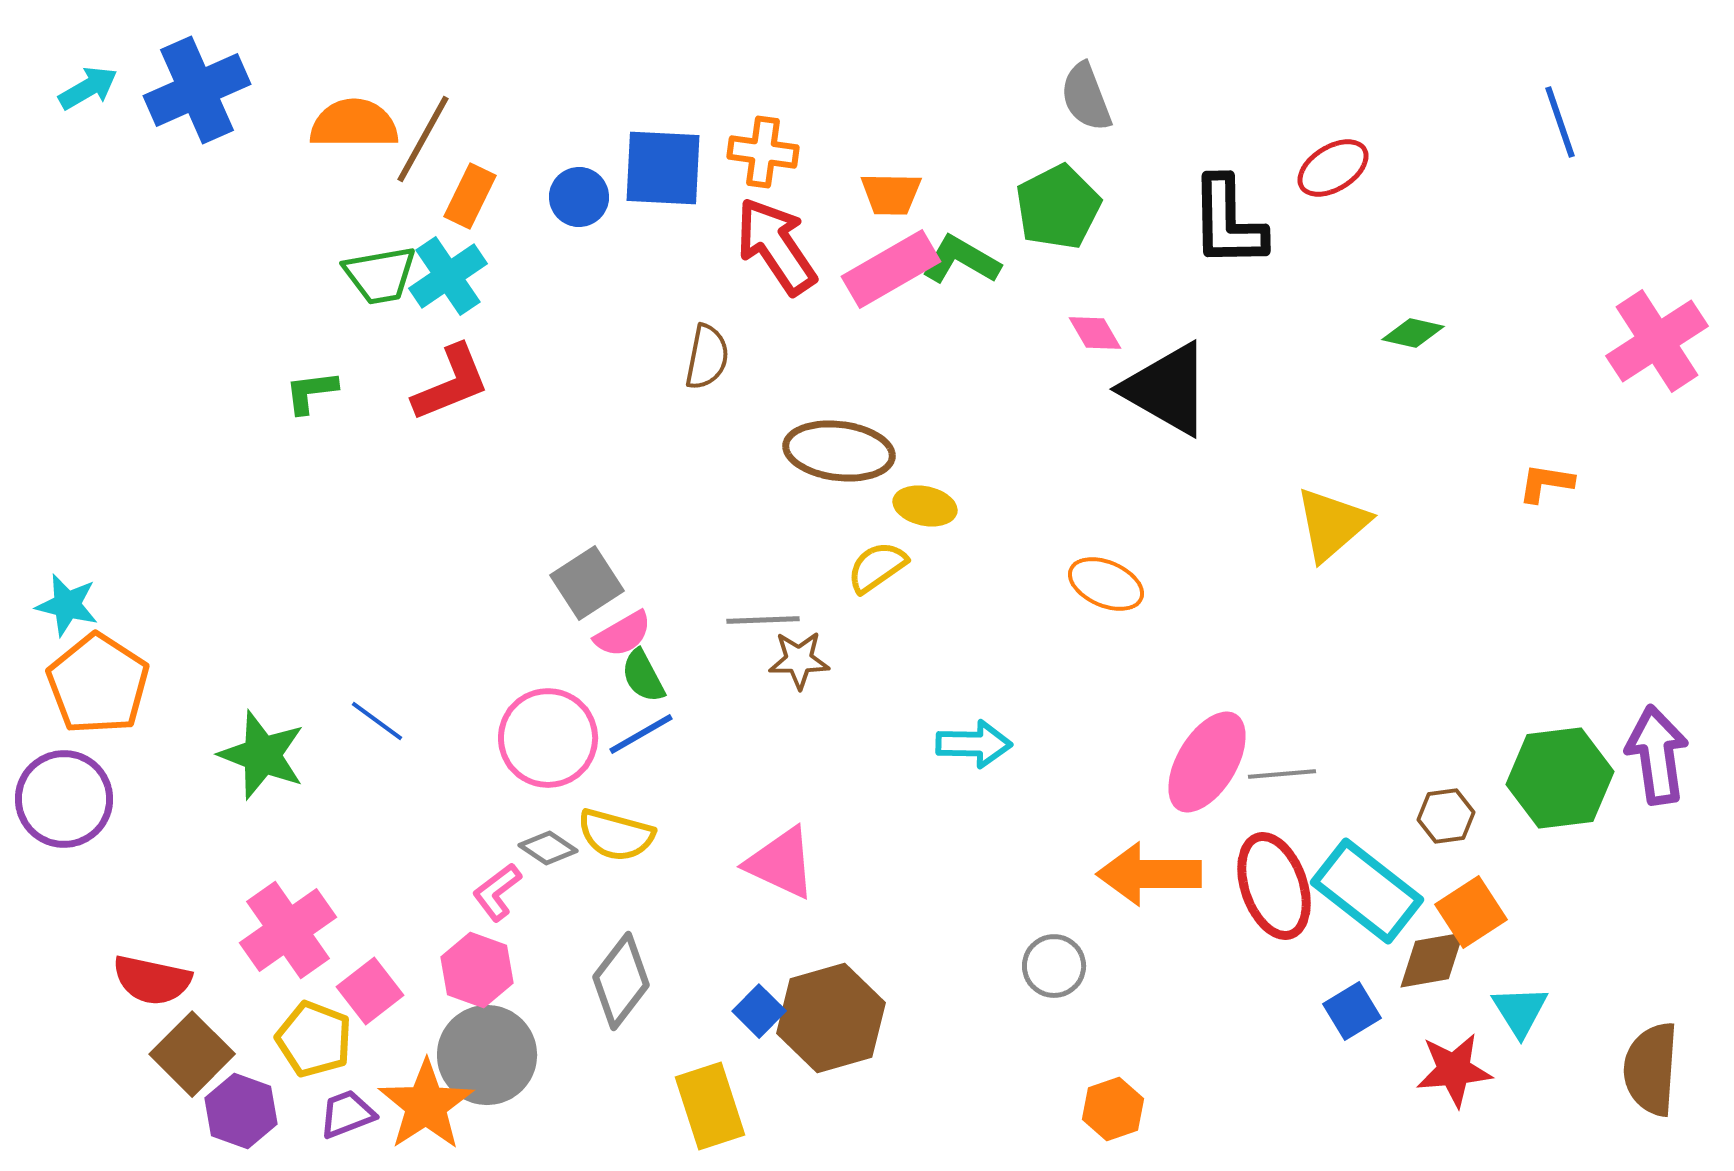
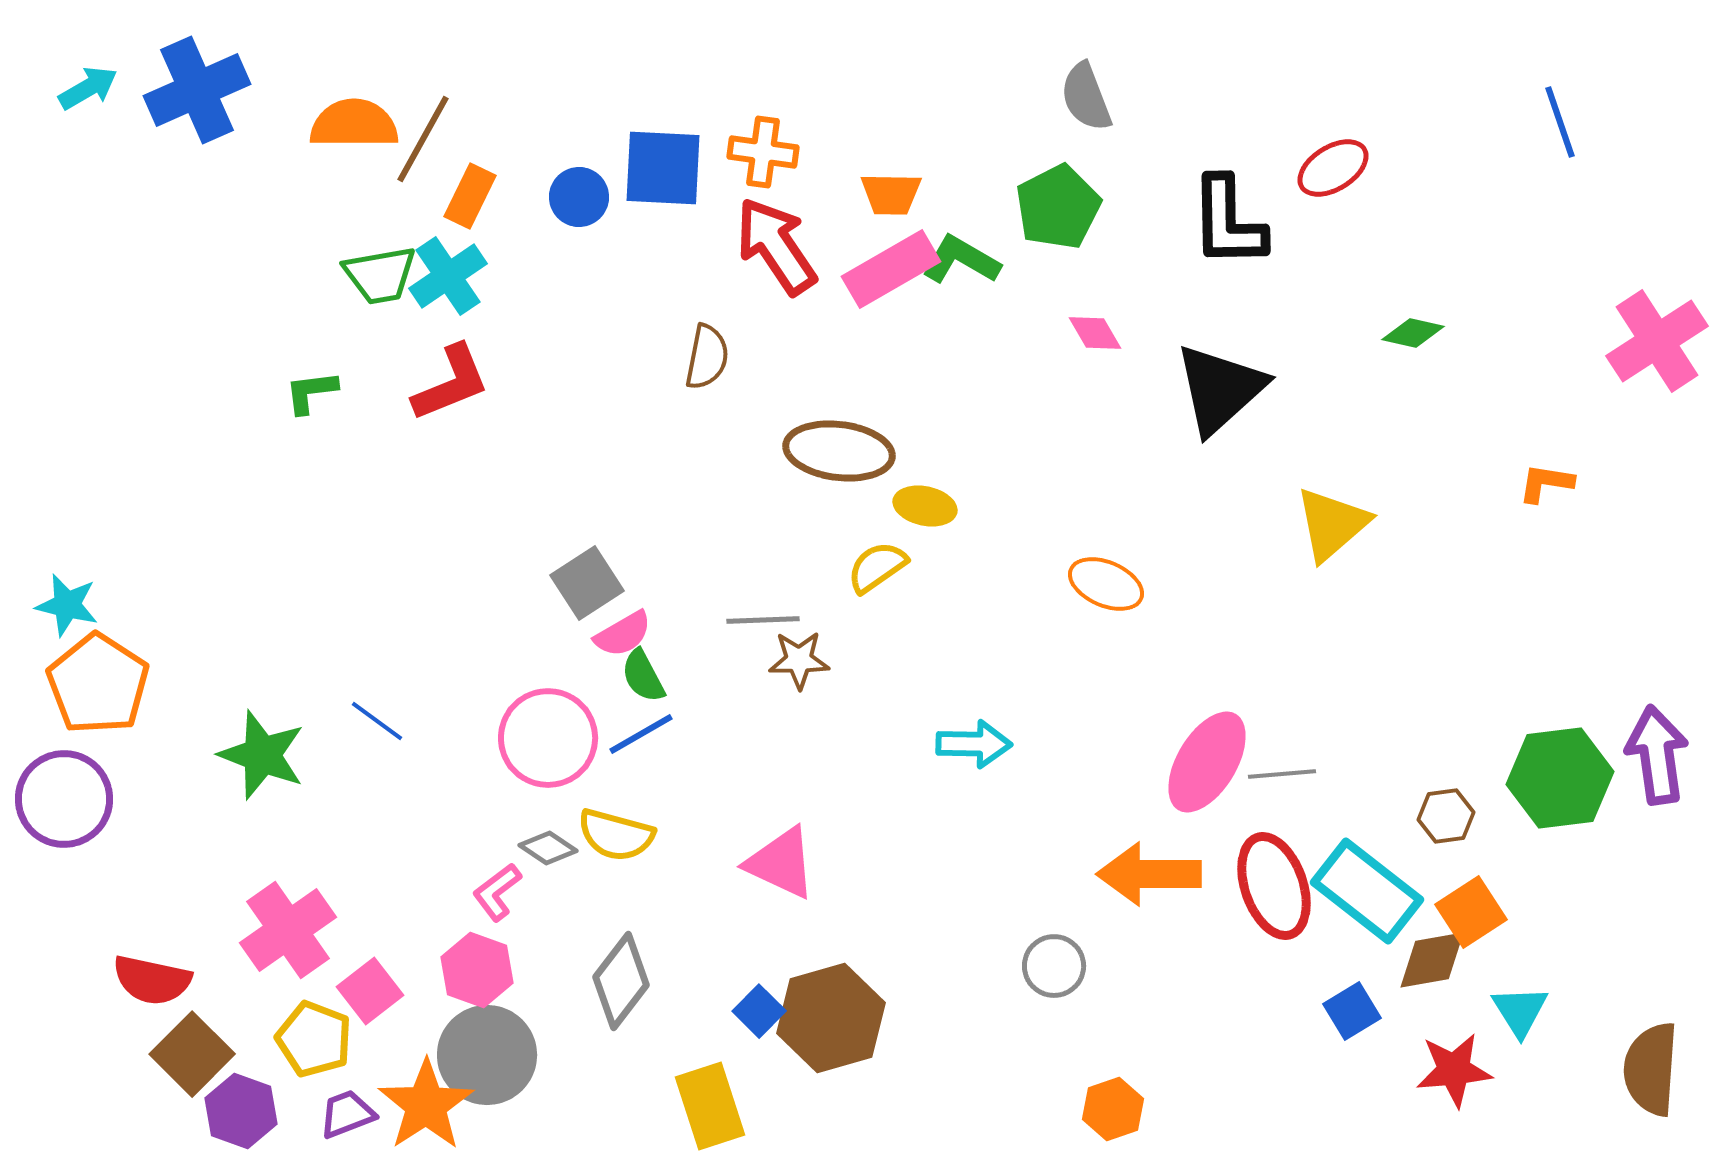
black triangle at (1167, 389): moved 53 px right; rotated 48 degrees clockwise
